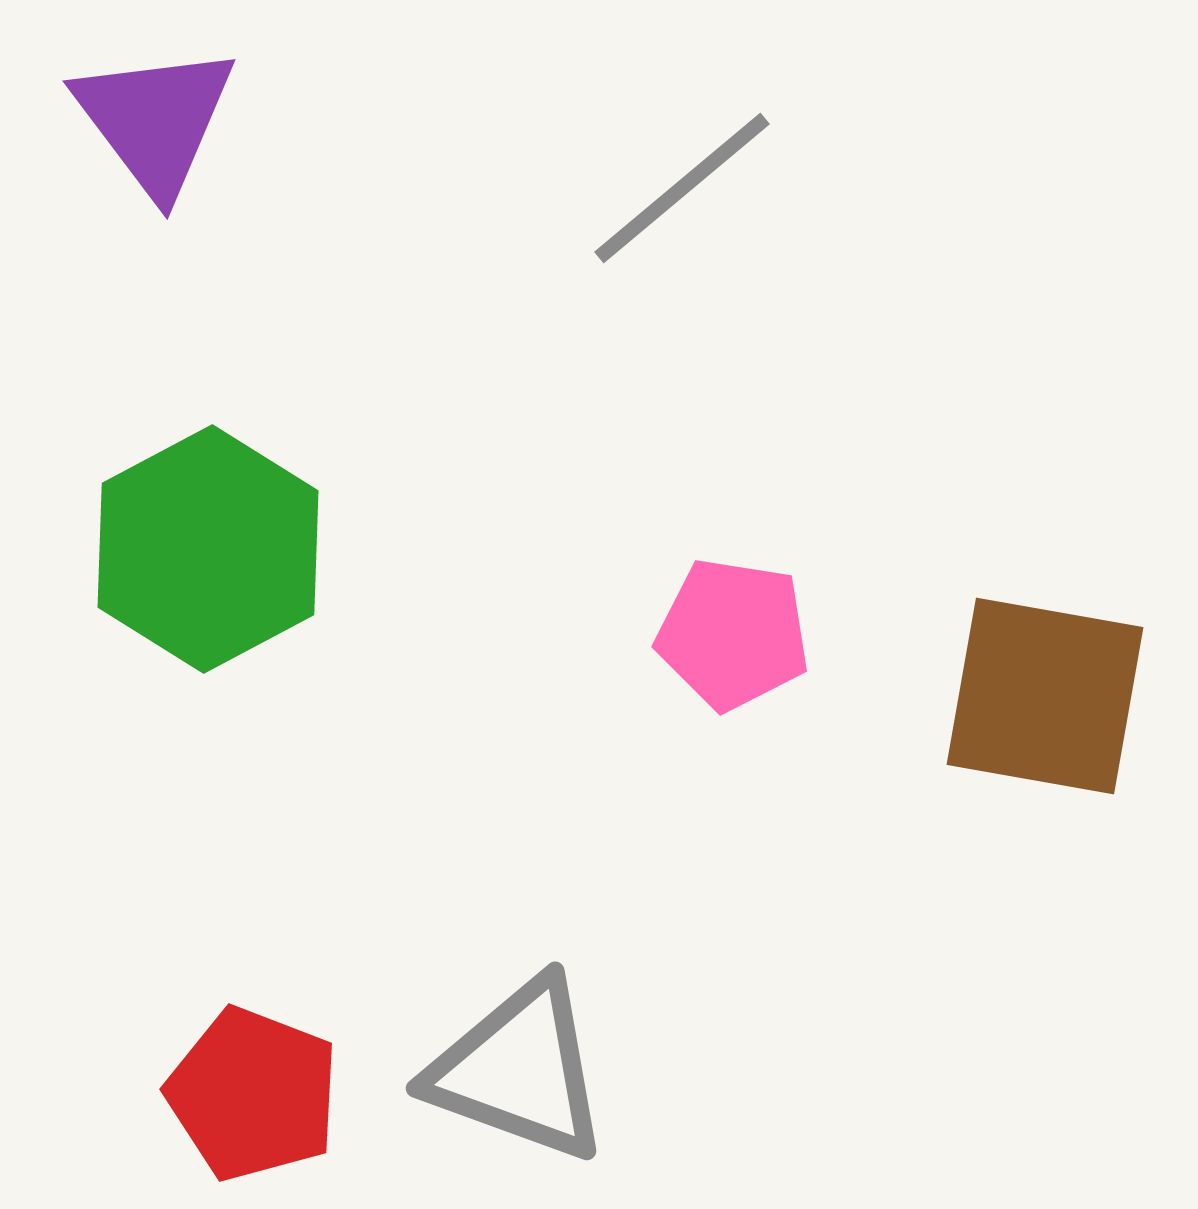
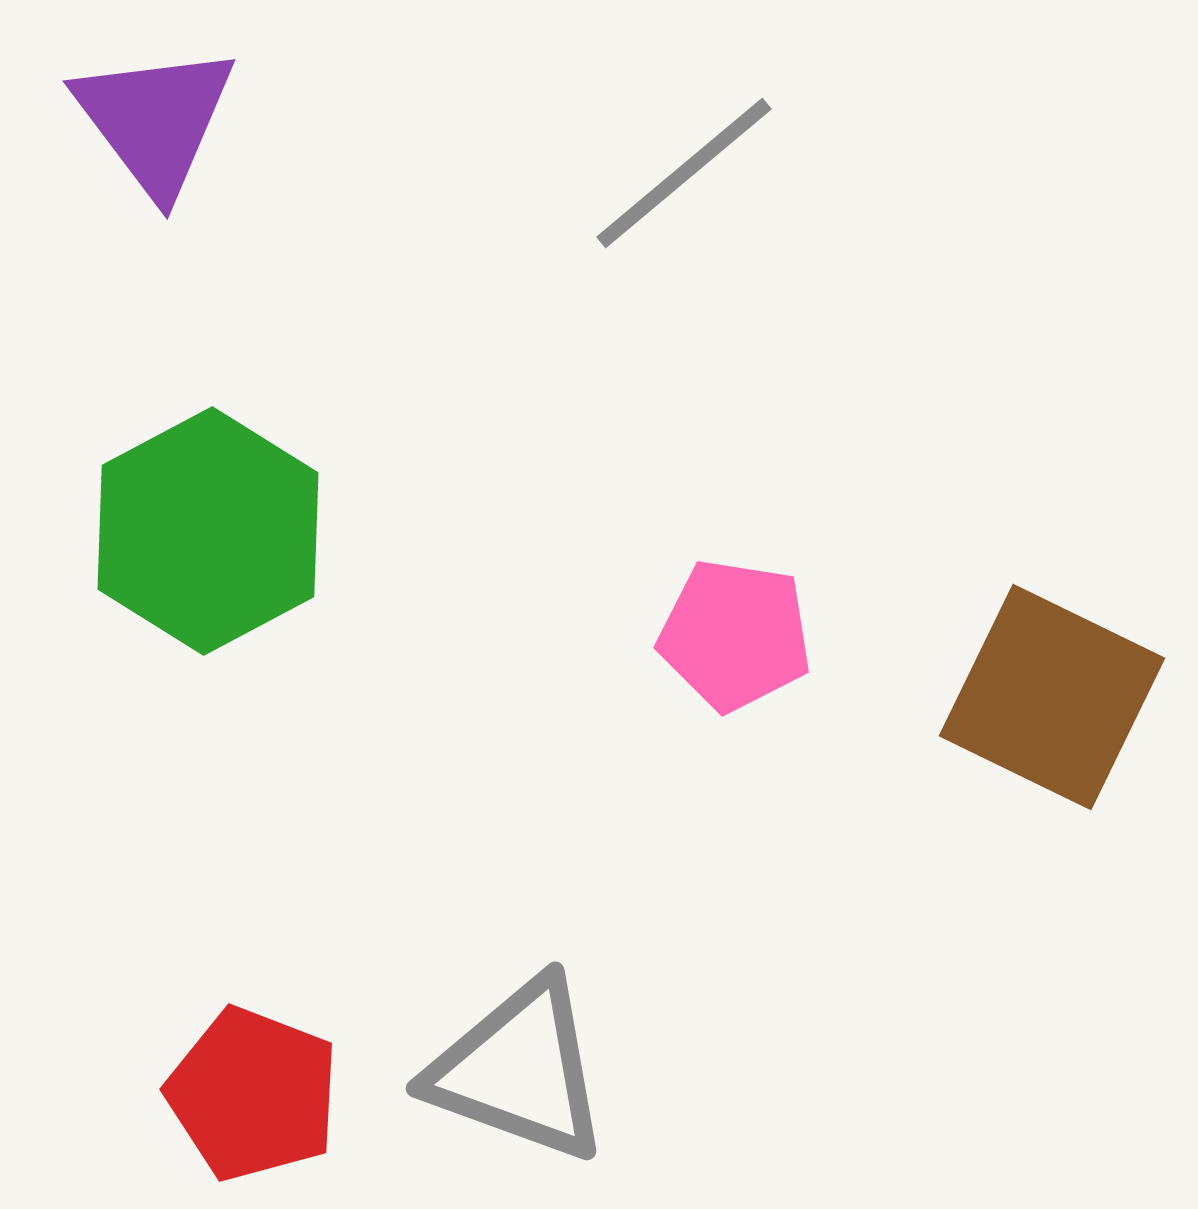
gray line: moved 2 px right, 15 px up
green hexagon: moved 18 px up
pink pentagon: moved 2 px right, 1 px down
brown square: moved 7 px right, 1 px down; rotated 16 degrees clockwise
